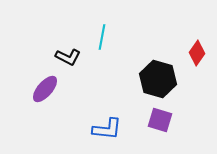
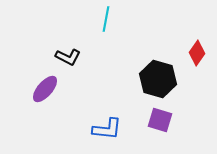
cyan line: moved 4 px right, 18 px up
